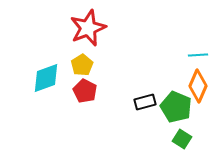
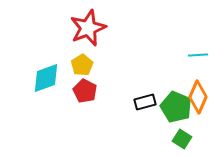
orange diamond: moved 11 px down
